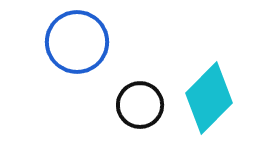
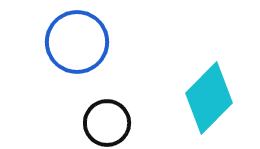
black circle: moved 33 px left, 18 px down
